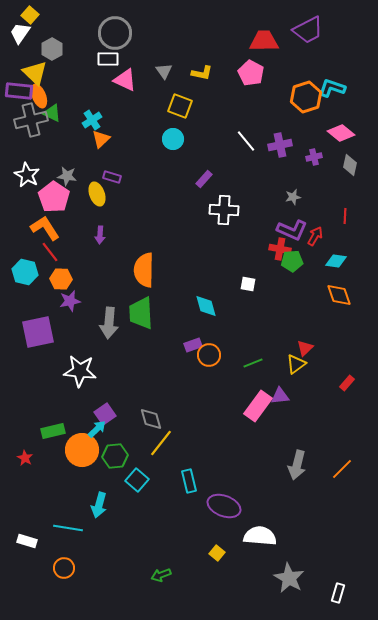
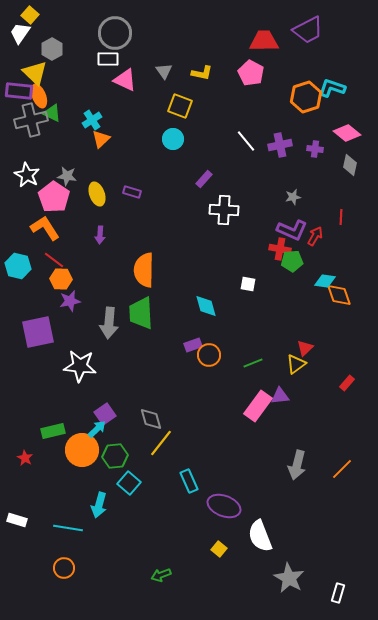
pink diamond at (341, 133): moved 6 px right
purple cross at (314, 157): moved 1 px right, 8 px up; rotated 21 degrees clockwise
purple rectangle at (112, 177): moved 20 px right, 15 px down
red line at (345, 216): moved 4 px left, 1 px down
red line at (50, 252): moved 4 px right, 8 px down; rotated 15 degrees counterclockwise
cyan diamond at (336, 261): moved 11 px left, 20 px down
cyan hexagon at (25, 272): moved 7 px left, 6 px up
white star at (80, 371): moved 5 px up
cyan square at (137, 480): moved 8 px left, 3 px down
cyan rectangle at (189, 481): rotated 10 degrees counterclockwise
white semicircle at (260, 536): rotated 116 degrees counterclockwise
white rectangle at (27, 541): moved 10 px left, 21 px up
yellow square at (217, 553): moved 2 px right, 4 px up
